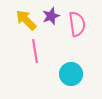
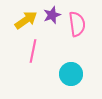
purple star: moved 1 px right, 1 px up
yellow arrow: rotated 100 degrees clockwise
pink line: moved 2 px left; rotated 20 degrees clockwise
